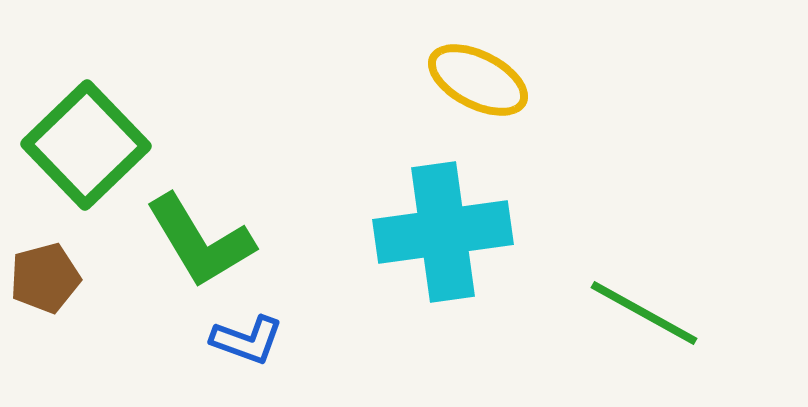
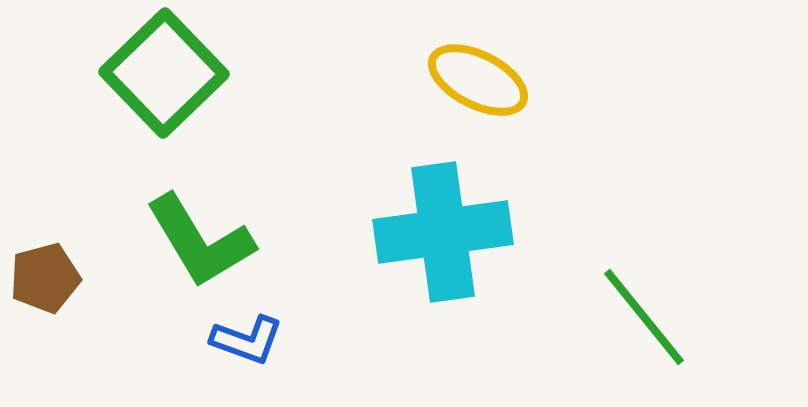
green square: moved 78 px right, 72 px up
green line: moved 4 px down; rotated 22 degrees clockwise
